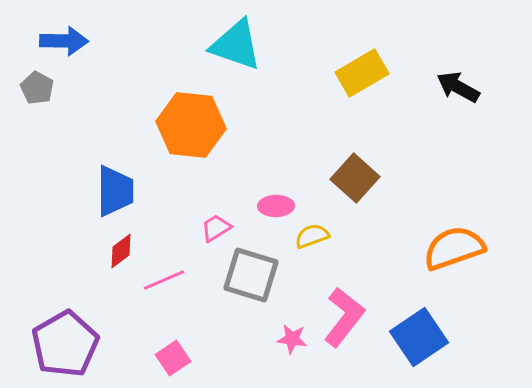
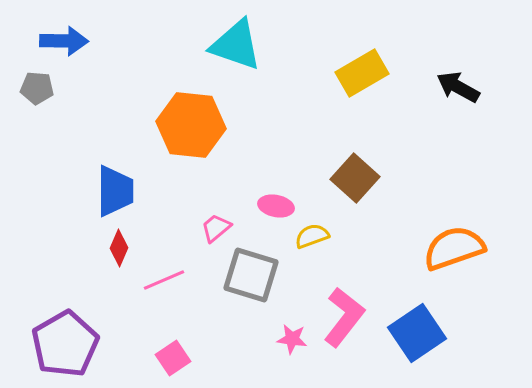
gray pentagon: rotated 24 degrees counterclockwise
pink ellipse: rotated 12 degrees clockwise
pink trapezoid: rotated 8 degrees counterclockwise
red diamond: moved 2 px left, 3 px up; rotated 30 degrees counterclockwise
blue square: moved 2 px left, 4 px up
